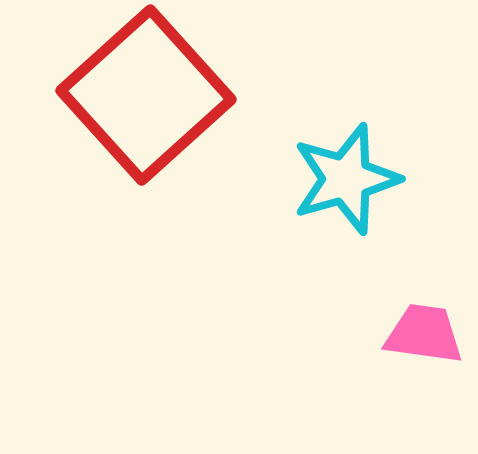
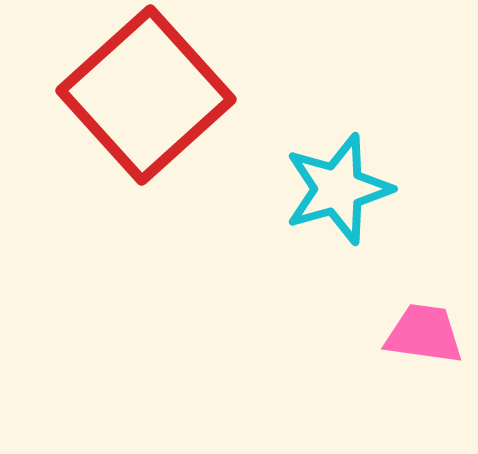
cyan star: moved 8 px left, 10 px down
